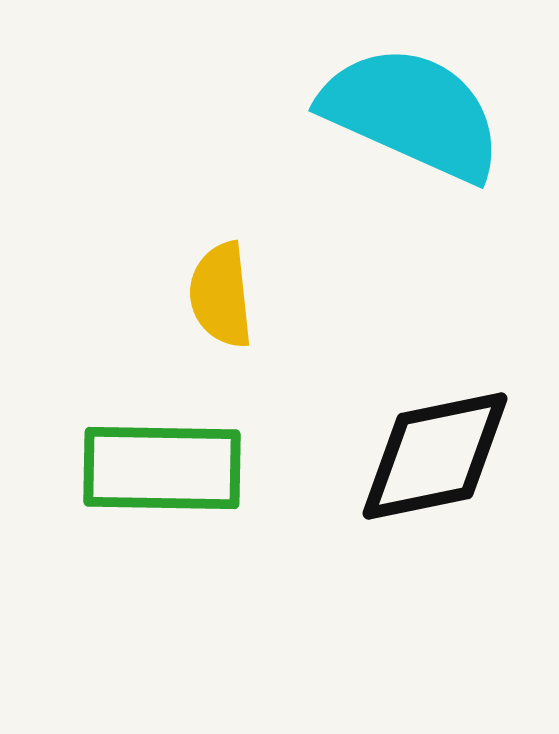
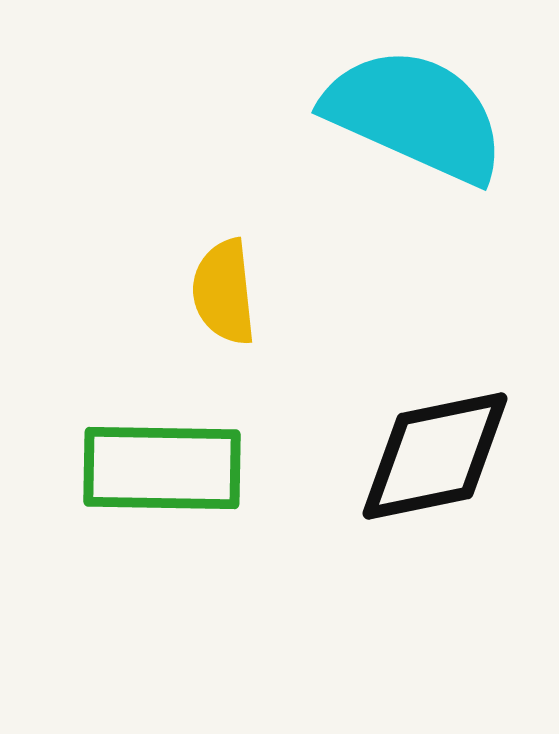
cyan semicircle: moved 3 px right, 2 px down
yellow semicircle: moved 3 px right, 3 px up
